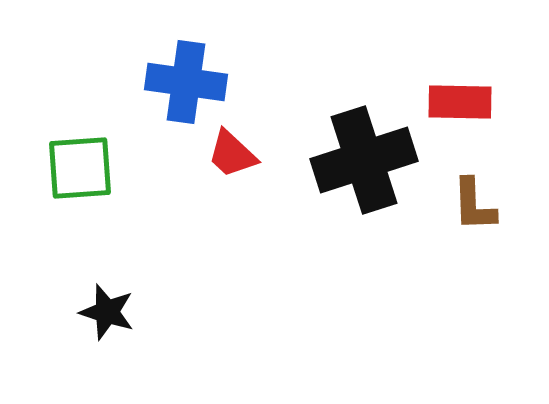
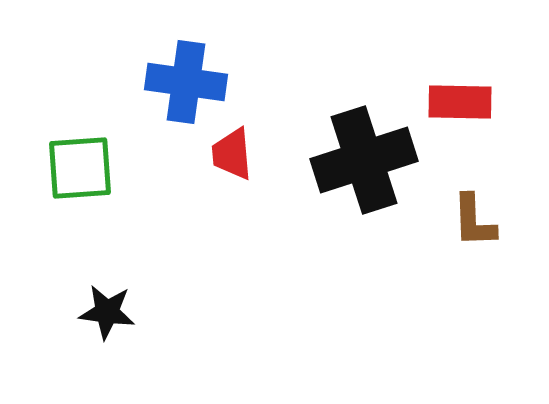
red trapezoid: rotated 42 degrees clockwise
brown L-shape: moved 16 px down
black star: rotated 10 degrees counterclockwise
